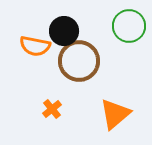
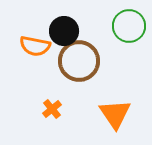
orange triangle: rotated 24 degrees counterclockwise
